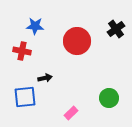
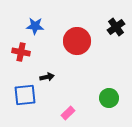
black cross: moved 2 px up
red cross: moved 1 px left, 1 px down
black arrow: moved 2 px right, 1 px up
blue square: moved 2 px up
pink rectangle: moved 3 px left
